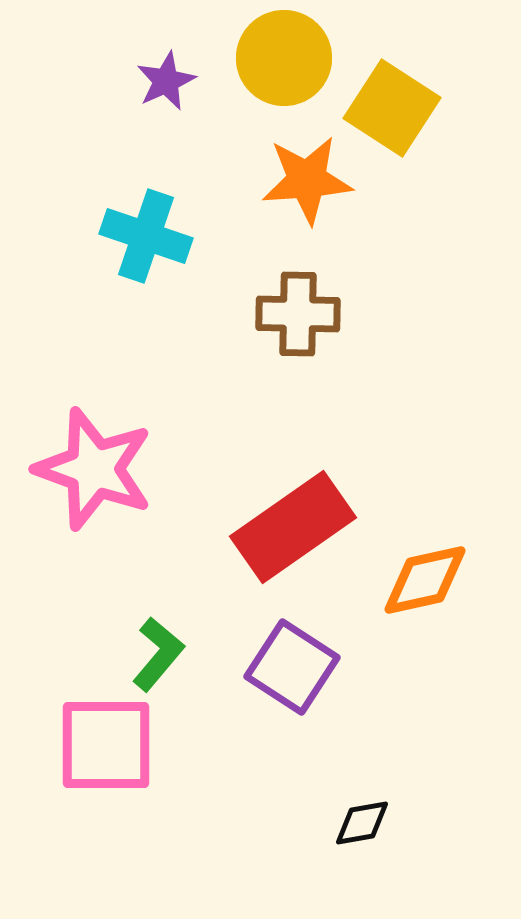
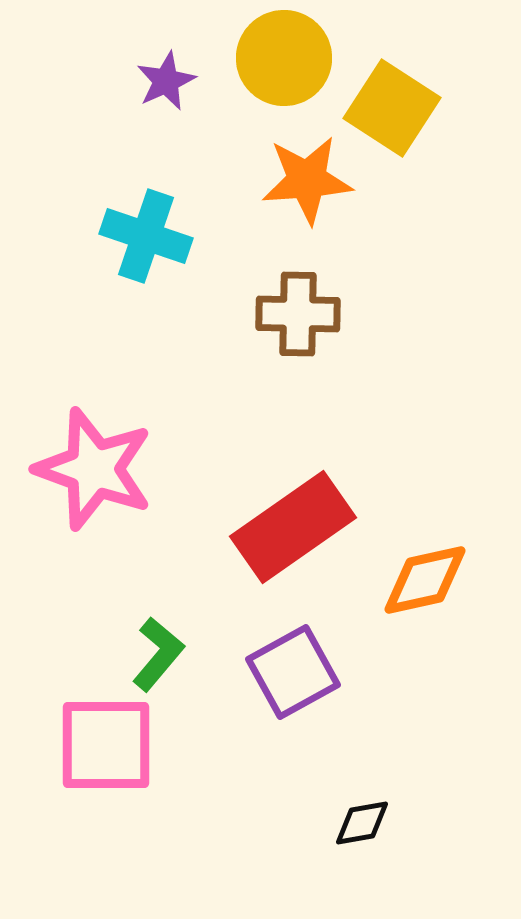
purple square: moved 1 px right, 5 px down; rotated 28 degrees clockwise
